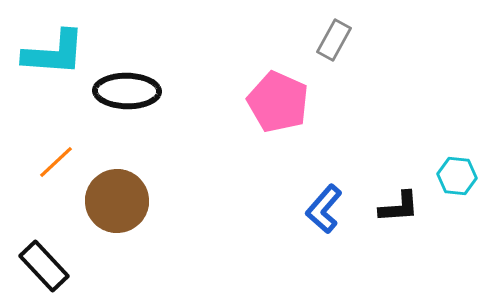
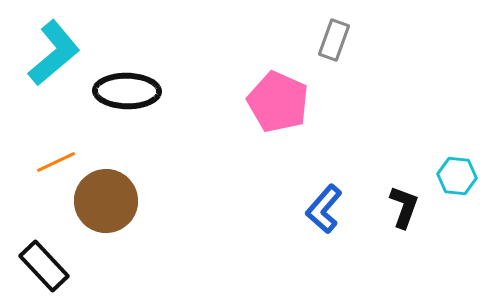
gray rectangle: rotated 9 degrees counterclockwise
cyan L-shape: rotated 44 degrees counterclockwise
orange line: rotated 18 degrees clockwise
brown circle: moved 11 px left
black L-shape: moved 5 px right; rotated 66 degrees counterclockwise
